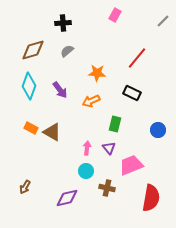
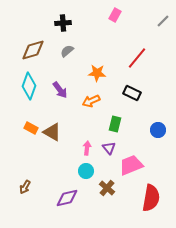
brown cross: rotated 28 degrees clockwise
